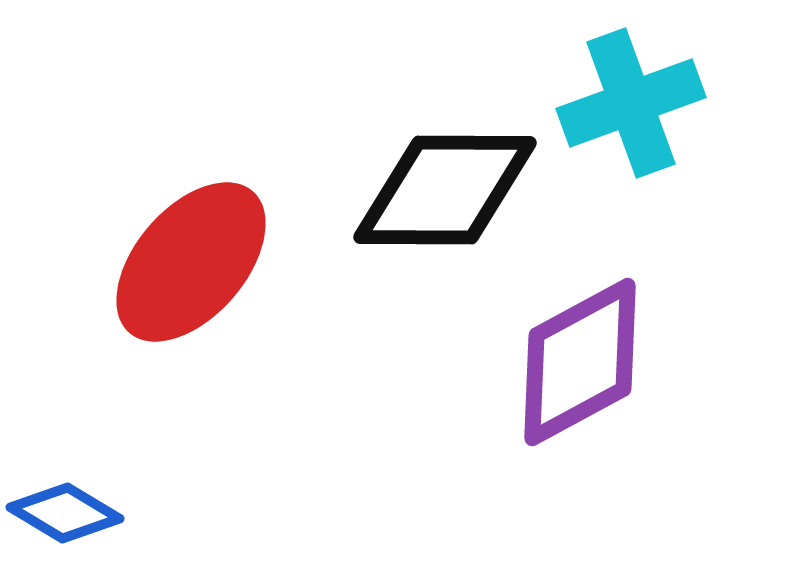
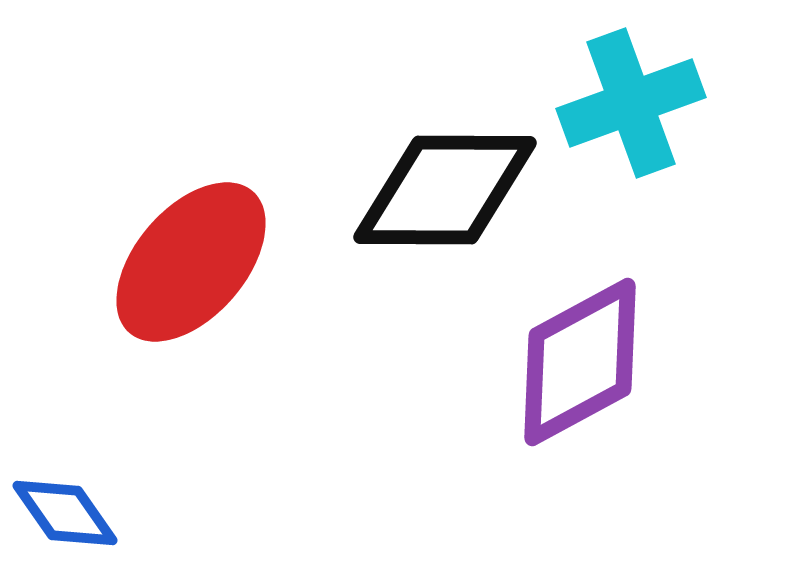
blue diamond: rotated 24 degrees clockwise
